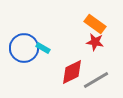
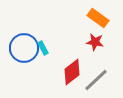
orange rectangle: moved 3 px right, 6 px up
cyan rectangle: rotated 32 degrees clockwise
red diamond: rotated 12 degrees counterclockwise
gray line: rotated 12 degrees counterclockwise
